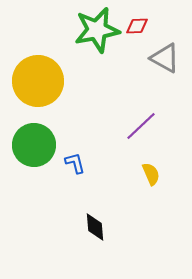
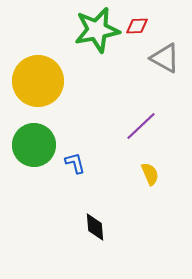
yellow semicircle: moved 1 px left
